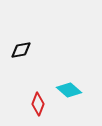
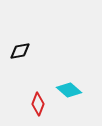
black diamond: moved 1 px left, 1 px down
